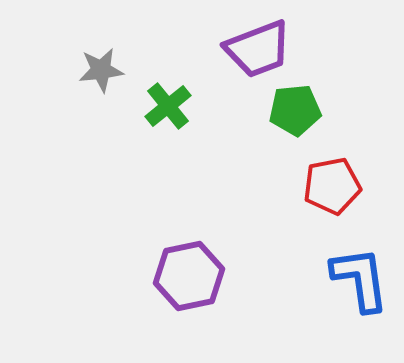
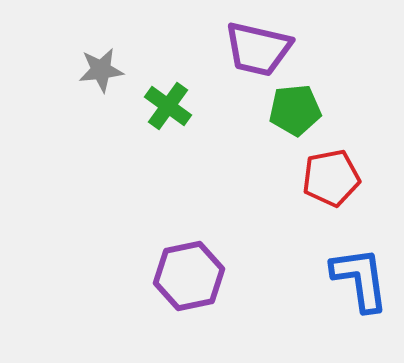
purple trapezoid: rotated 34 degrees clockwise
green cross: rotated 15 degrees counterclockwise
red pentagon: moved 1 px left, 8 px up
